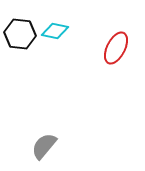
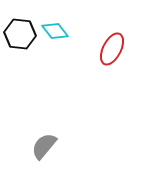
cyan diamond: rotated 40 degrees clockwise
red ellipse: moved 4 px left, 1 px down
